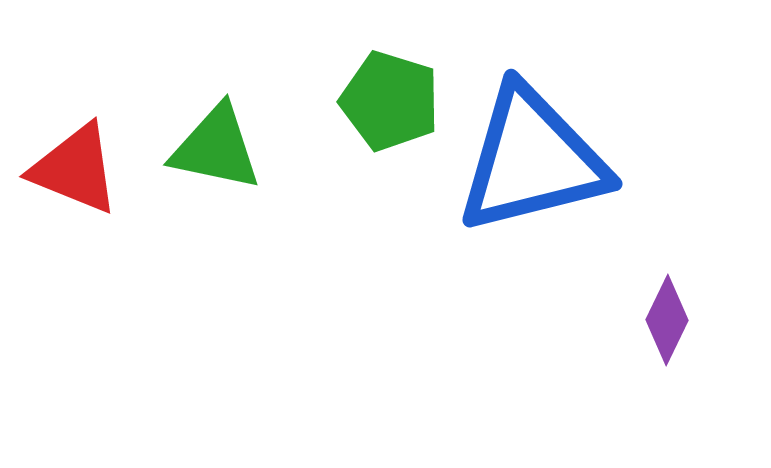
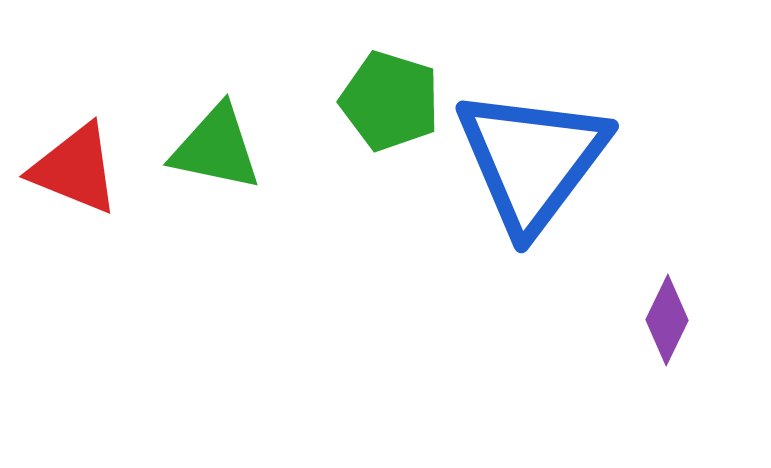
blue triangle: rotated 39 degrees counterclockwise
